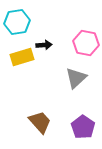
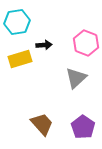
pink hexagon: rotated 10 degrees clockwise
yellow rectangle: moved 2 px left, 2 px down
brown trapezoid: moved 2 px right, 2 px down
